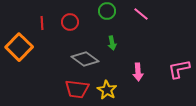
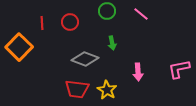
gray diamond: rotated 16 degrees counterclockwise
